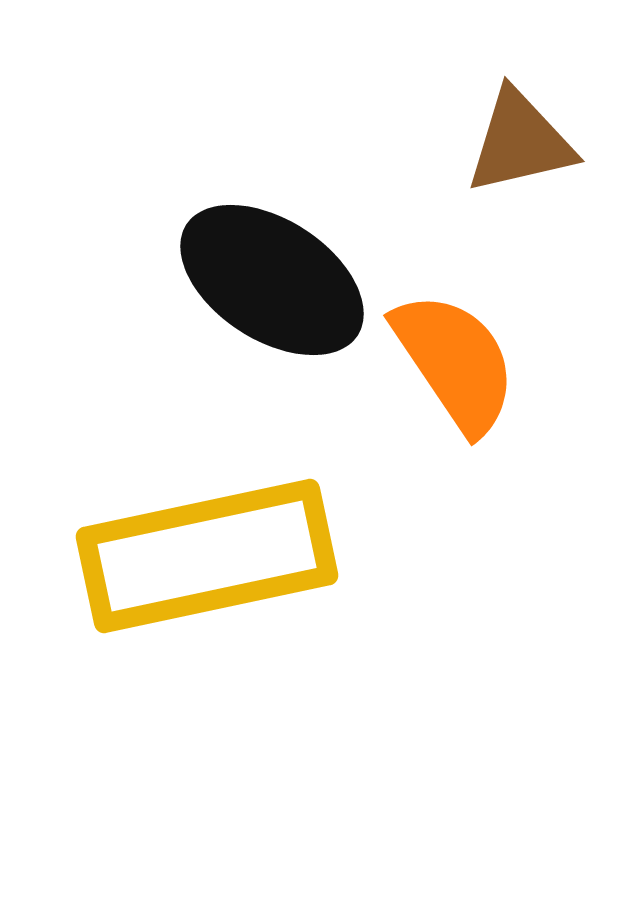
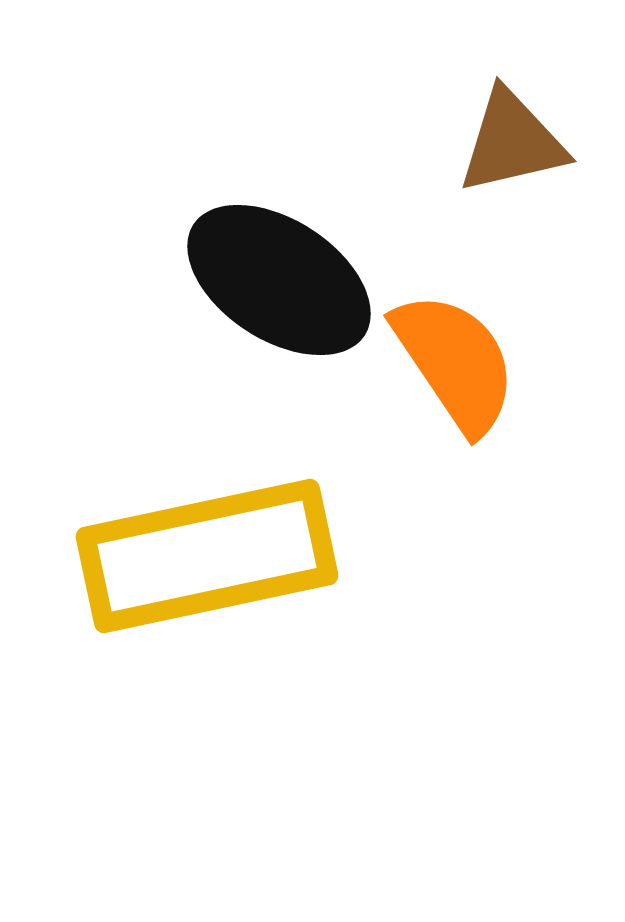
brown triangle: moved 8 px left
black ellipse: moved 7 px right
